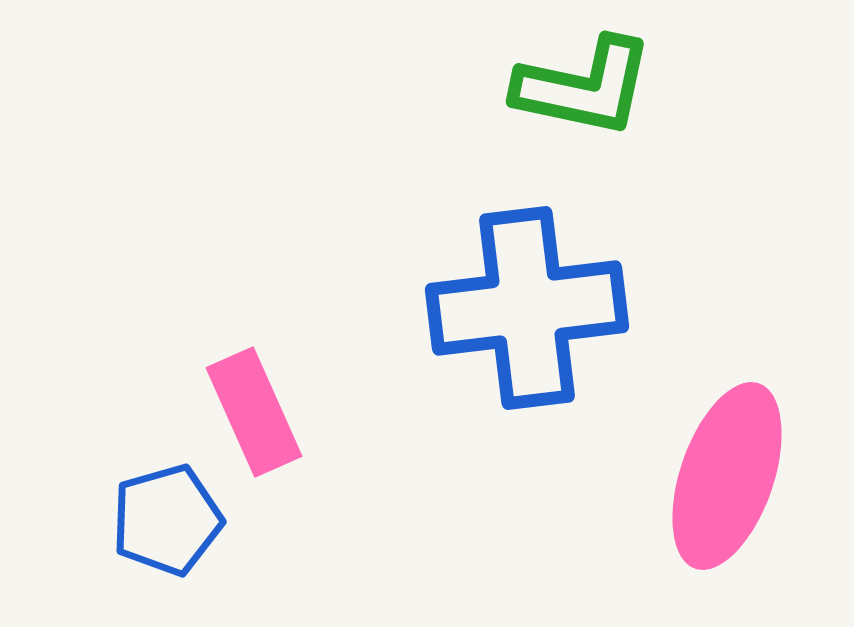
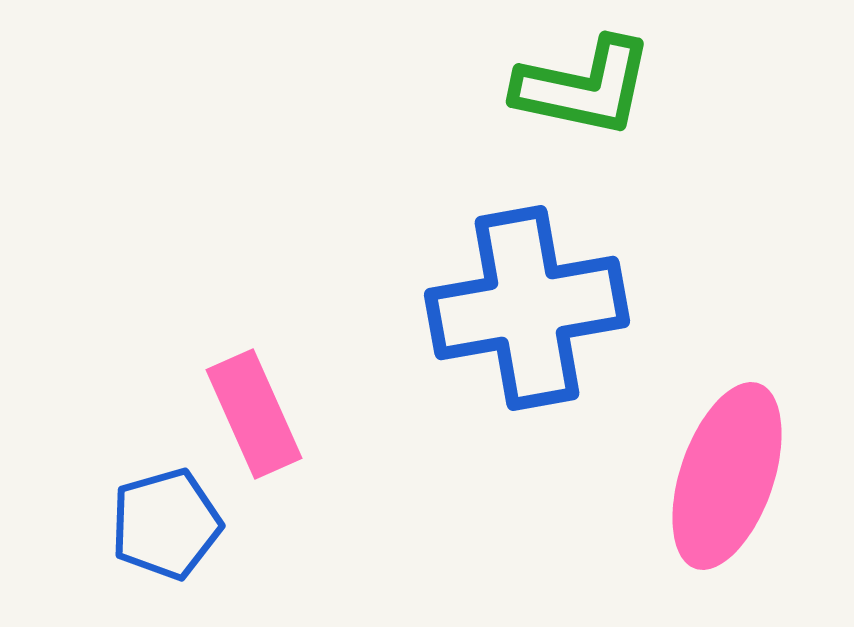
blue cross: rotated 3 degrees counterclockwise
pink rectangle: moved 2 px down
blue pentagon: moved 1 px left, 4 px down
